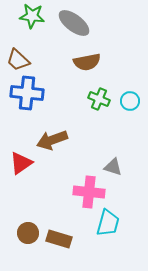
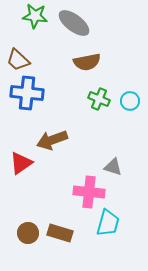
green star: moved 3 px right
brown rectangle: moved 1 px right, 6 px up
